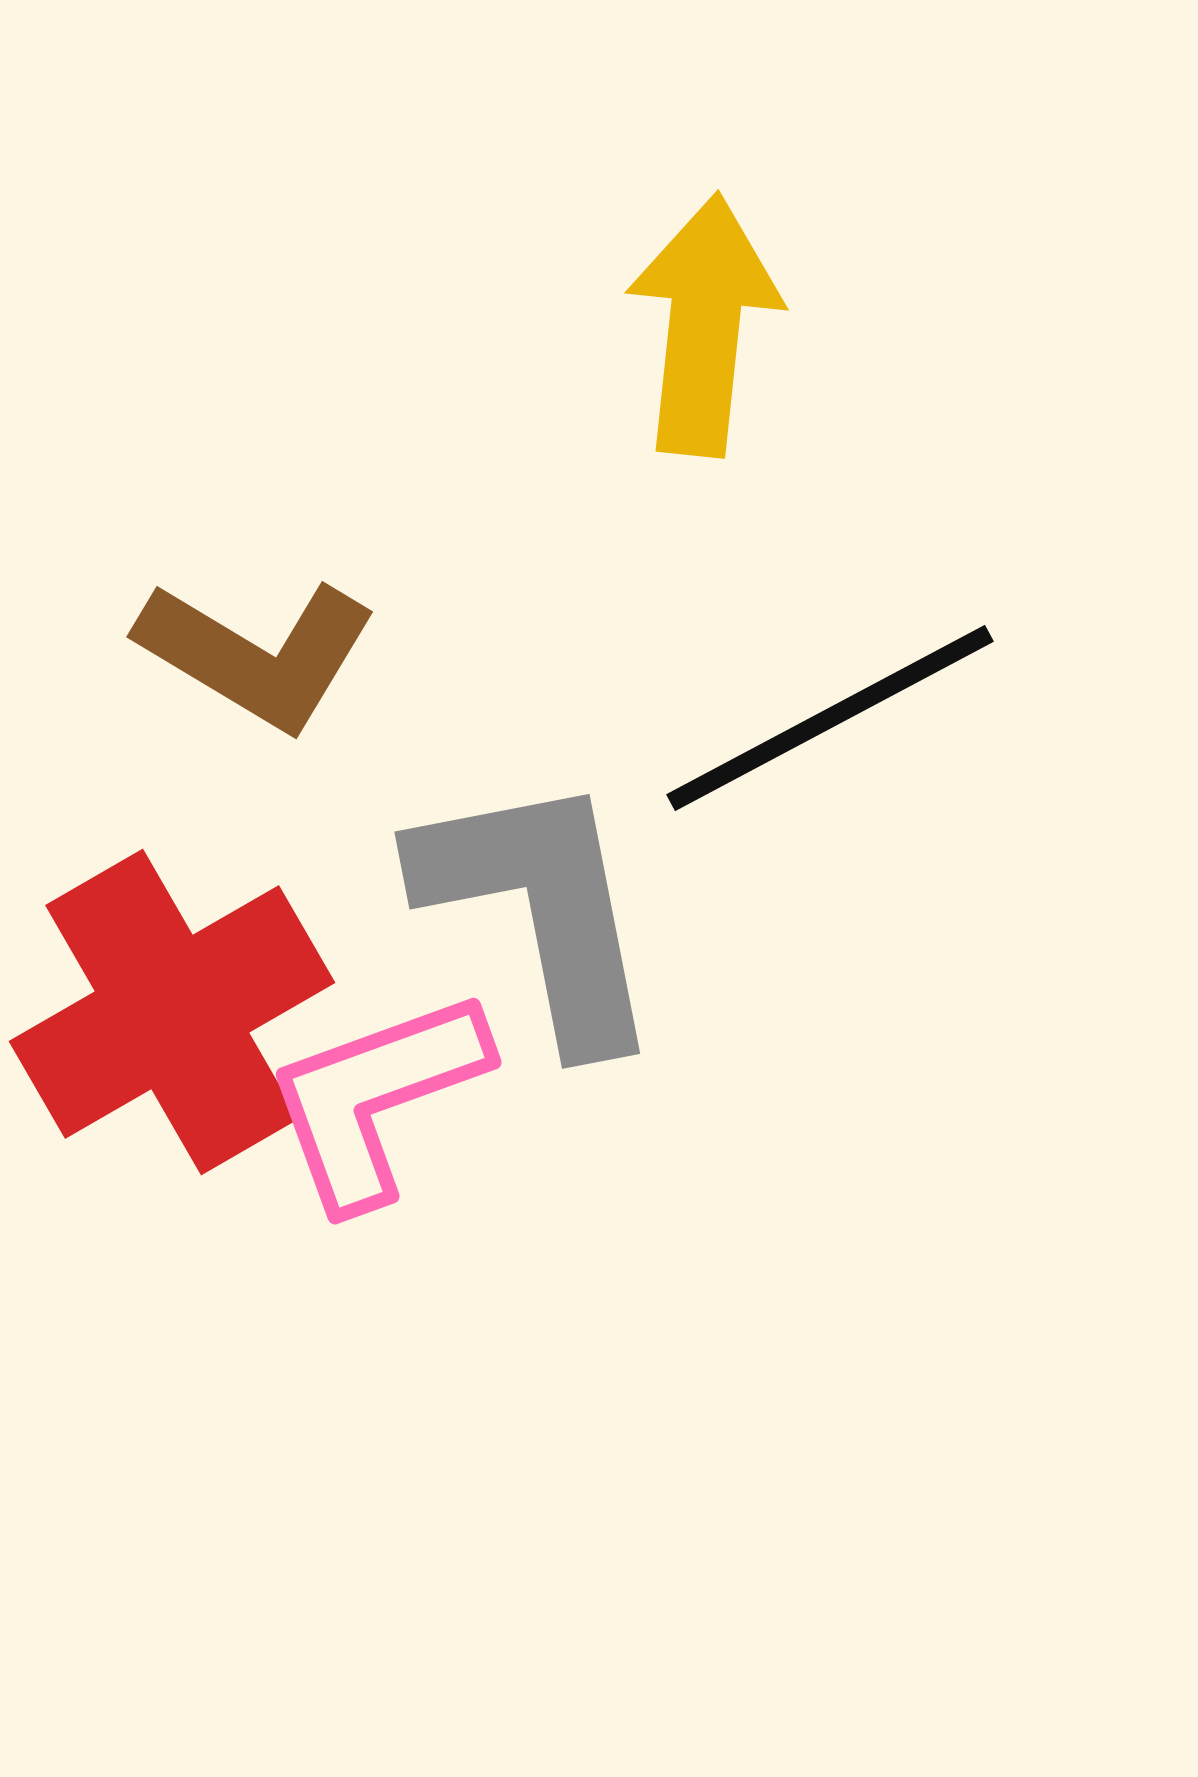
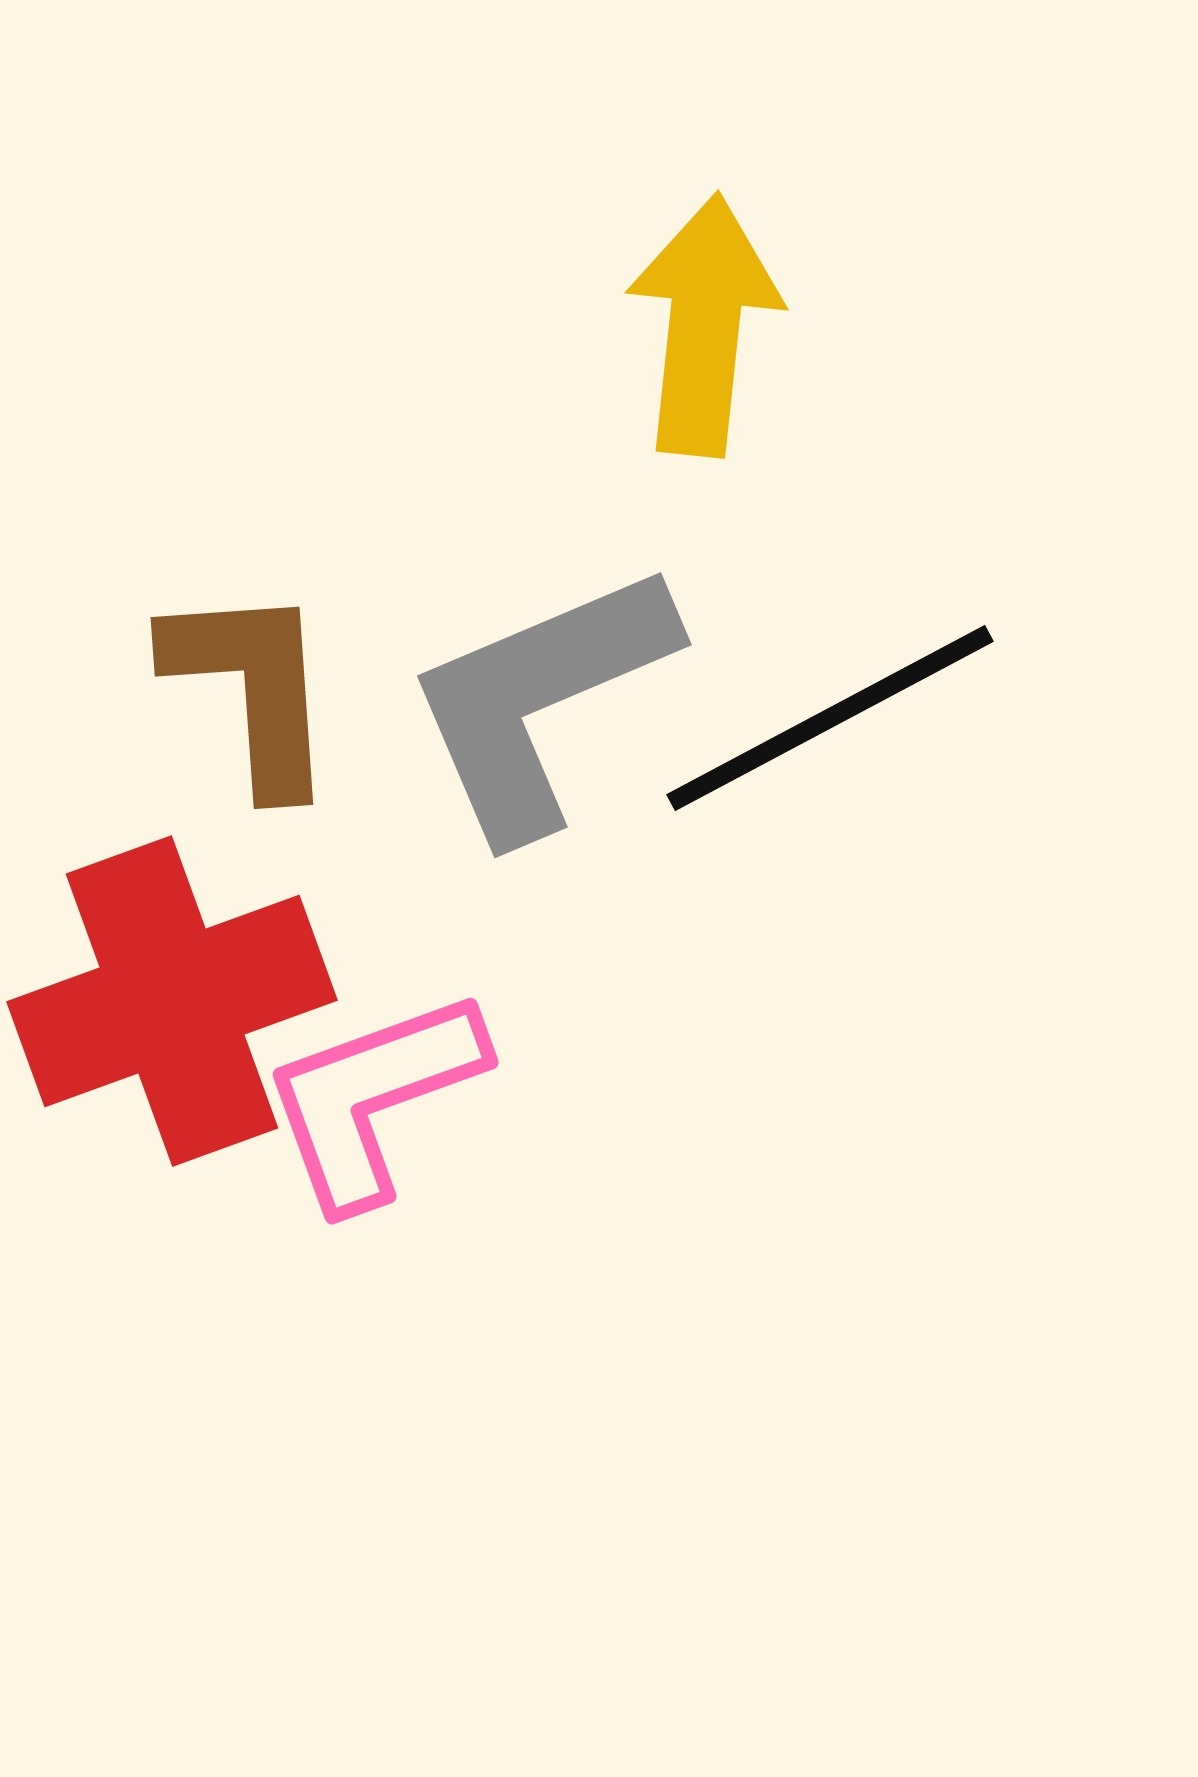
brown L-shape: moved 5 px left, 34 px down; rotated 125 degrees counterclockwise
gray L-shape: moved 209 px up; rotated 102 degrees counterclockwise
red cross: moved 11 px up; rotated 10 degrees clockwise
pink L-shape: moved 3 px left
